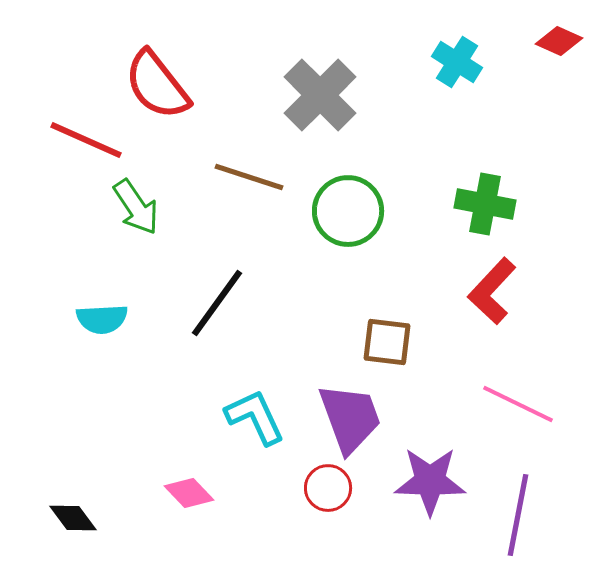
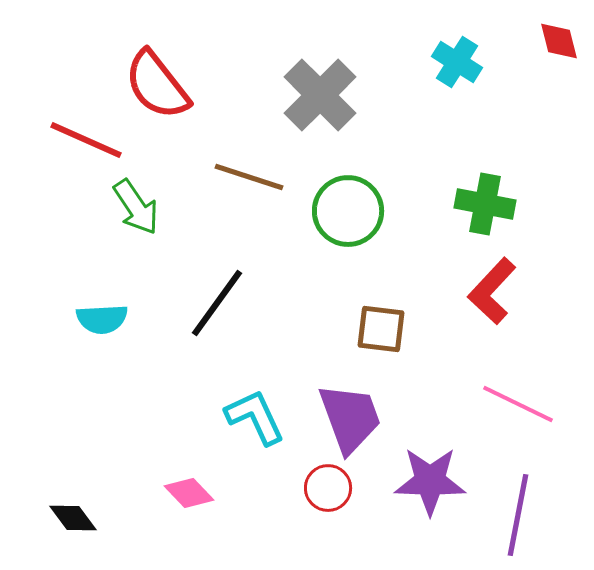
red diamond: rotated 51 degrees clockwise
brown square: moved 6 px left, 13 px up
